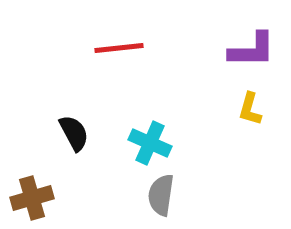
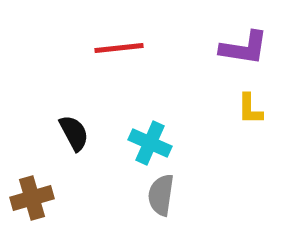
purple L-shape: moved 8 px left, 2 px up; rotated 9 degrees clockwise
yellow L-shape: rotated 16 degrees counterclockwise
